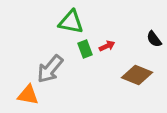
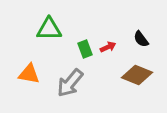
green triangle: moved 22 px left, 7 px down; rotated 12 degrees counterclockwise
black semicircle: moved 13 px left
red arrow: moved 1 px right, 1 px down
gray arrow: moved 20 px right, 14 px down
orange triangle: moved 1 px right, 21 px up
